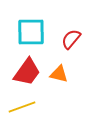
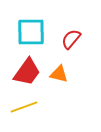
yellow line: moved 2 px right
